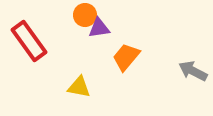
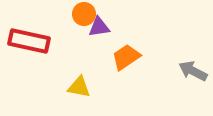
orange circle: moved 1 px left, 1 px up
purple triangle: moved 1 px up
red rectangle: rotated 42 degrees counterclockwise
orange trapezoid: rotated 16 degrees clockwise
